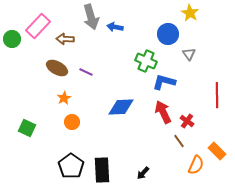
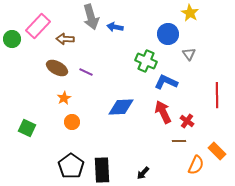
blue L-shape: moved 2 px right; rotated 10 degrees clockwise
brown line: rotated 56 degrees counterclockwise
